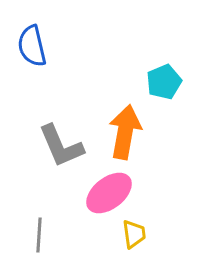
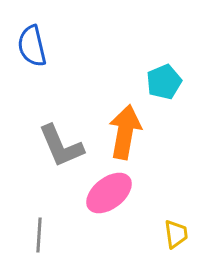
yellow trapezoid: moved 42 px right
